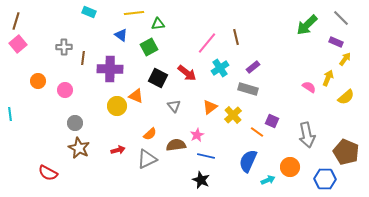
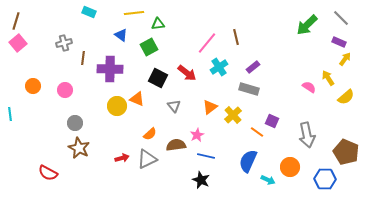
purple rectangle at (336, 42): moved 3 px right
pink square at (18, 44): moved 1 px up
gray cross at (64, 47): moved 4 px up; rotated 14 degrees counterclockwise
cyan cross at (220, 68): moved 1 px left, 1 px up
yellow arrow at (328, 78): rotated 56 degrees counterclockwise
orange circle at (38, 81): moved 5 px left, 5 px down
gray rectangle at (248, 89): moved 1 px right
orange triangle at (136, 96): moved 1 px right, 3 px down
red arrow at (118, 150): moved 4 px right, 8 px down
cyan arrow at (268, 180): rotated 48 degrees clockwise
